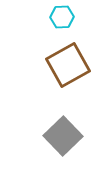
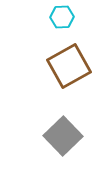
brown square: moved 1 px right, 1 px down
